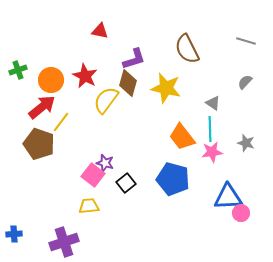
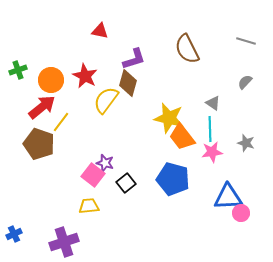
yellow star: moved 3 px right, 30 px down
blue cross: rotated 21 degrees counterclockwise
